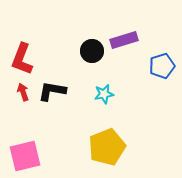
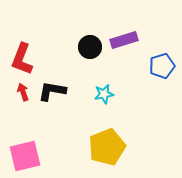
black circle: moved 2 px left, 4 px up
